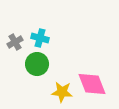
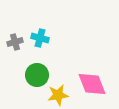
gray cross: rotated 14 degrees clockwise
green circle: moved 11 px down
yellow star: moved 4 px left, 3 px down; rotated 15 degrees counterclockwise
